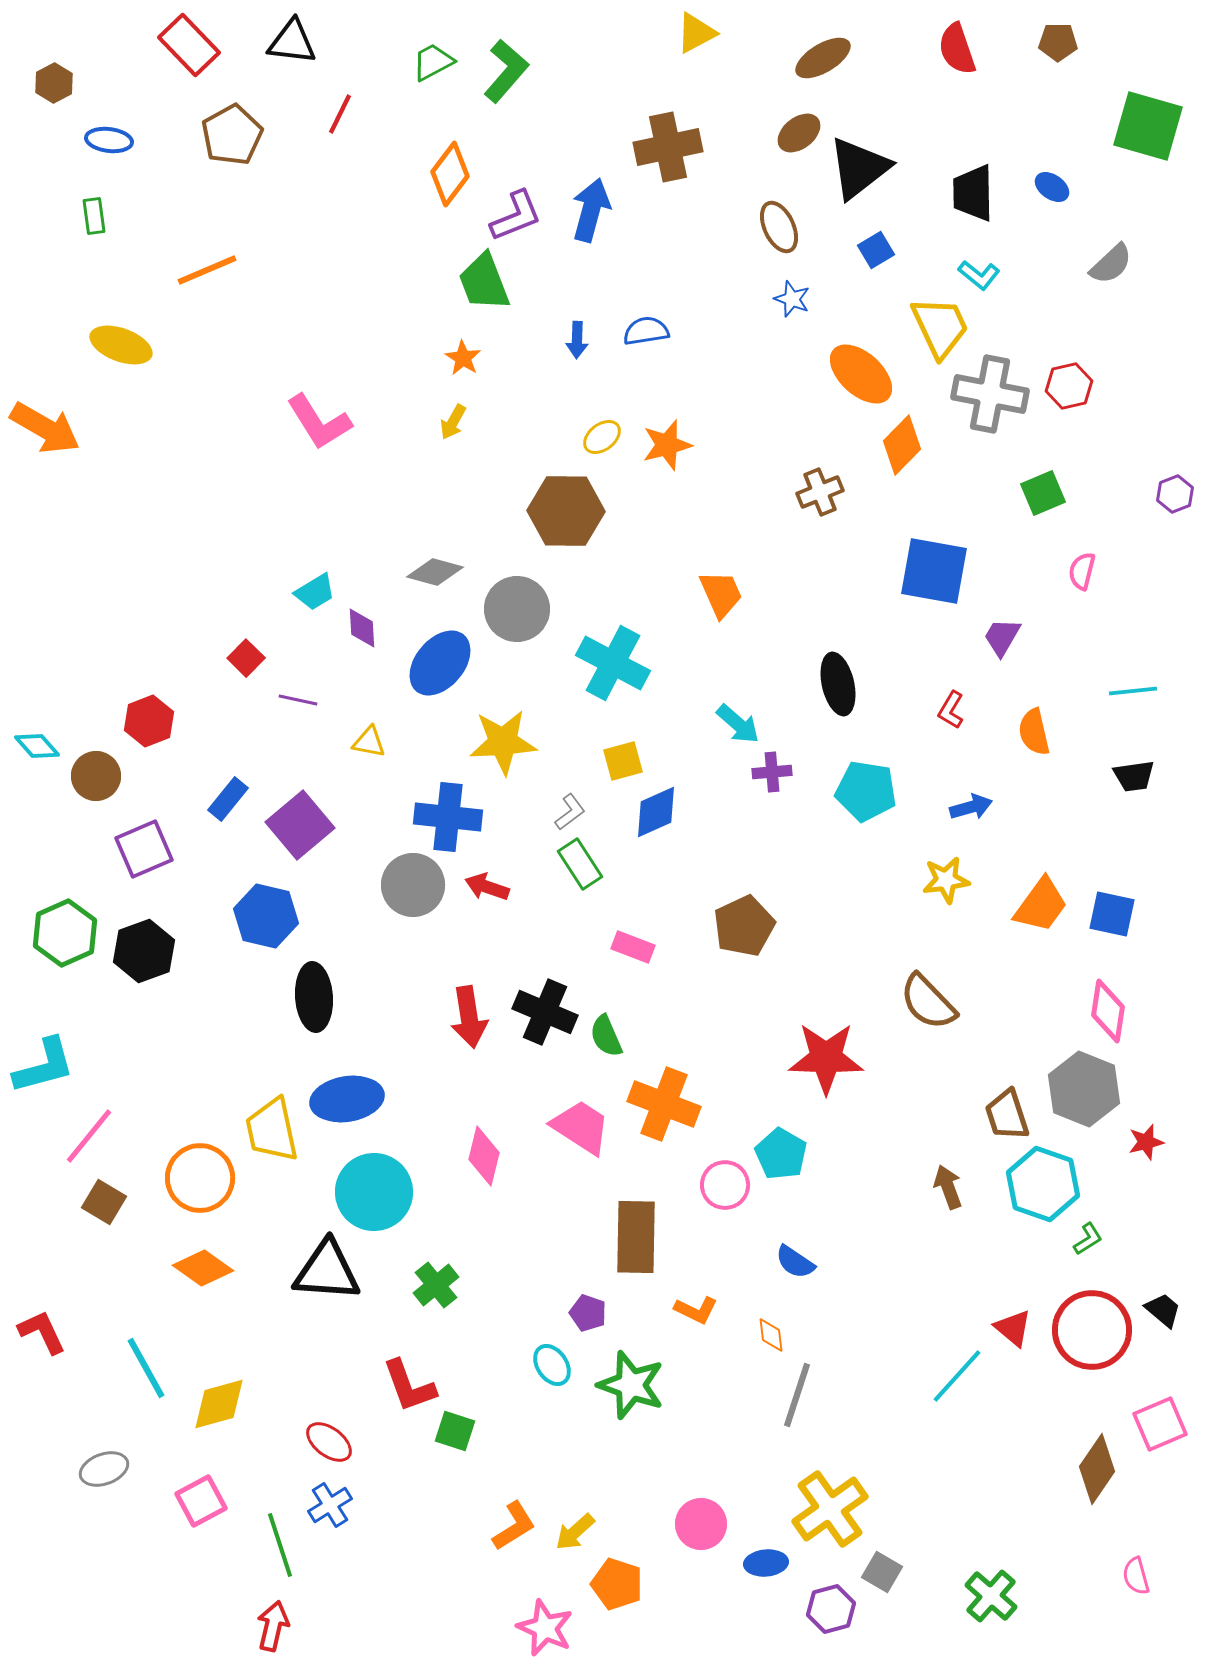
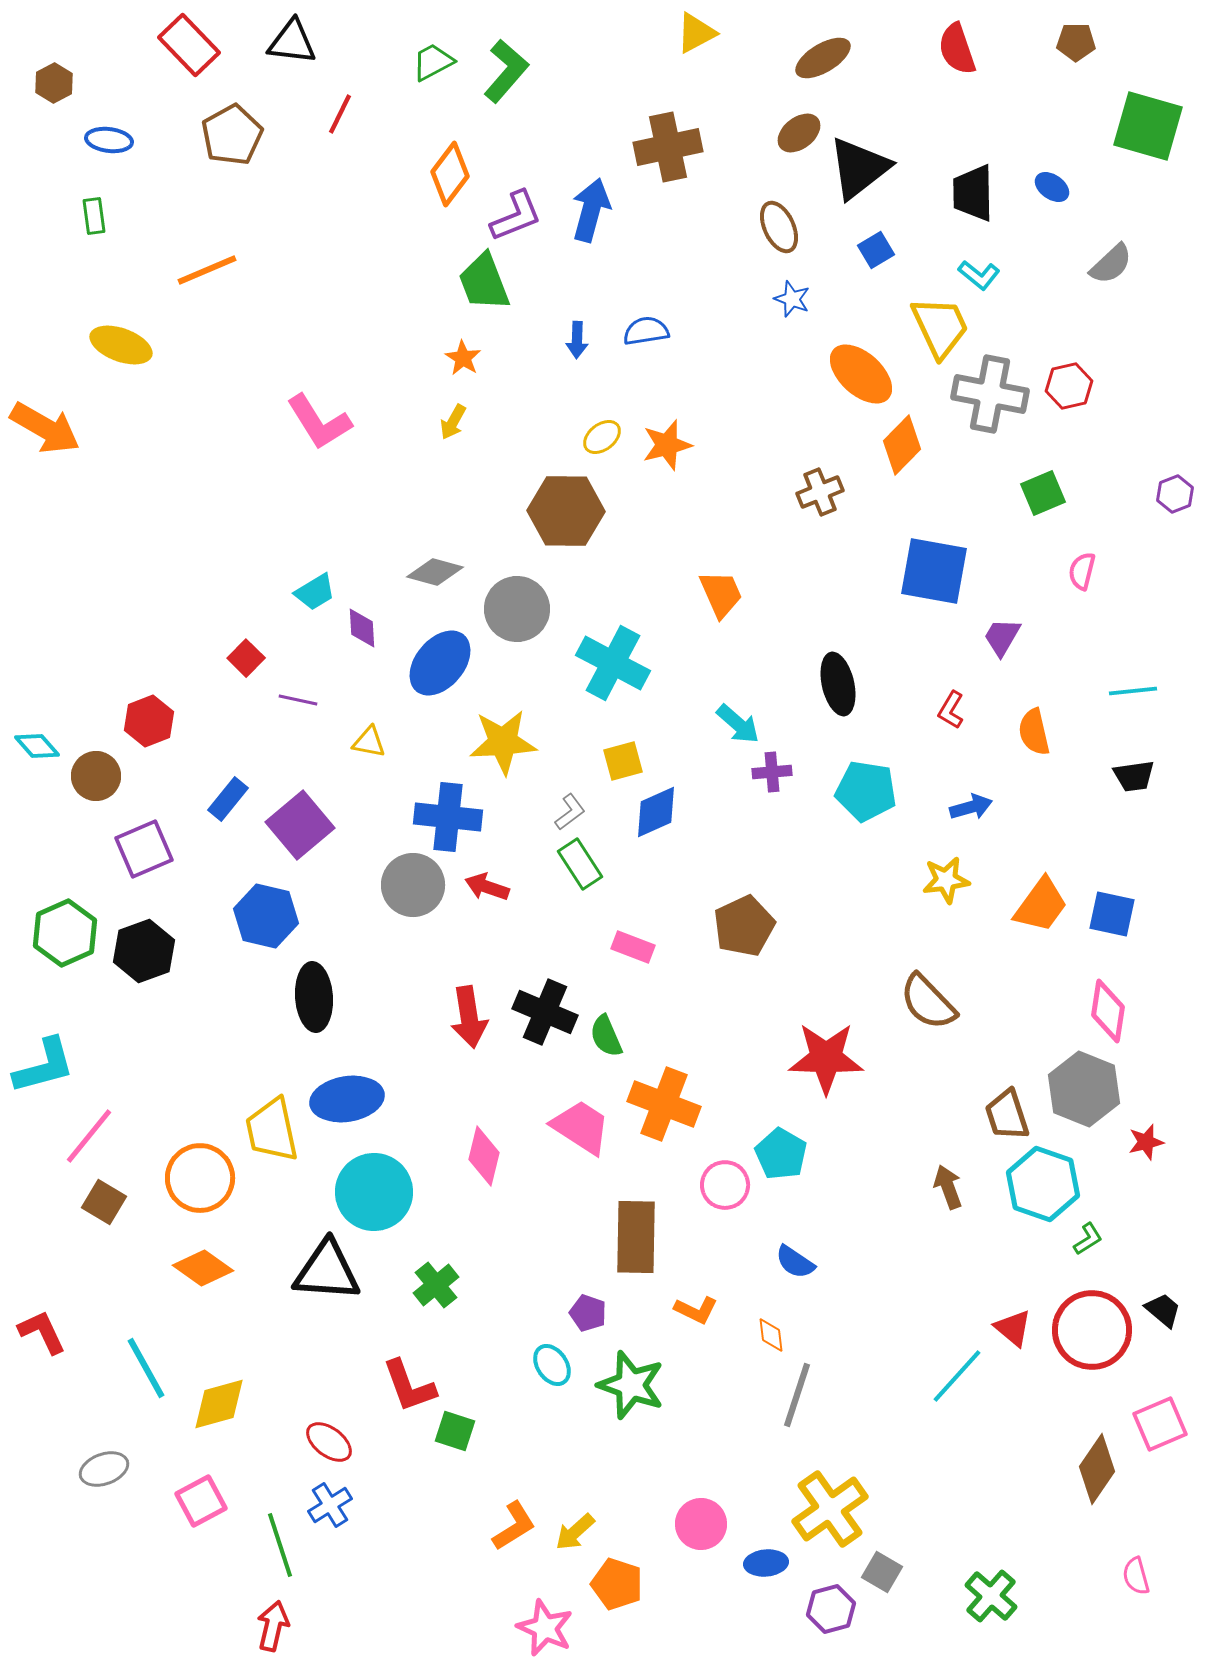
brown pentagon at (1058, 42): moved 18 px right
